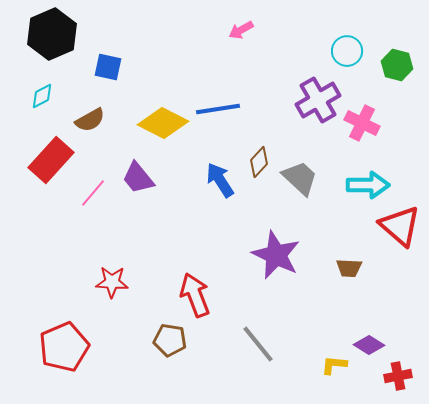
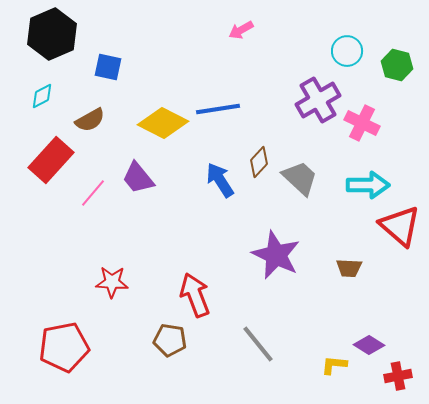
red pentagon: rotated 12 degrees clockwise
